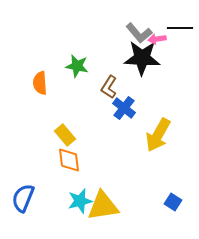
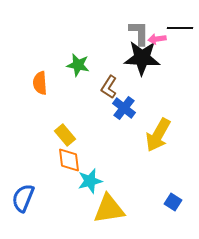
gray L-shape: rotated 140 degrees counterclockwise
green star: moved 1 px right, 1 px up
cyan star: moved 10 px right, 20 px up
yellow triangle: moved 6 px right, 3 px down
